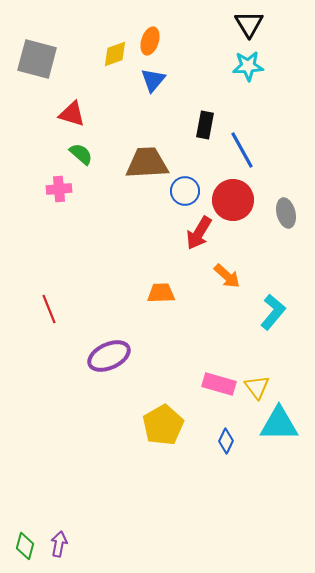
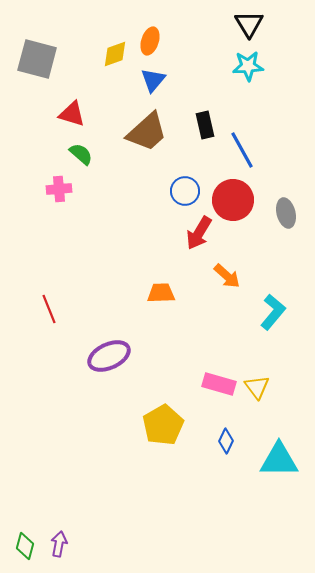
black rectangle: rotated 24 degrees counterclockwise
brown trapezoid: moved 31 px up; rotated 141 degrees clockwise
cyan triangle: moved 36 px down
